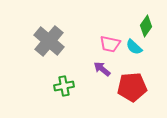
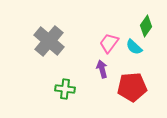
pink trapezoid: moved 1 px left, 1 px up; rotated 115 degrees clockwise
purple arrow: rotated 36 degrees clockwise
green cross: moved 1 px right, 3 px down; rotated 18 degrees clockwise
